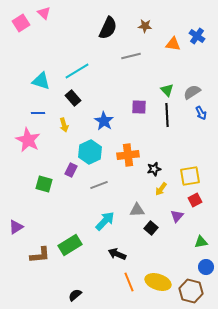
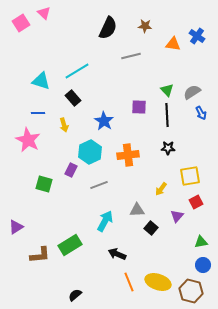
black star at (154, 169): moved 14 px right, 21 px up; rotated 16 degrees clockwise
red square at (195, 200): moved 1 px right, 2 px down
cyan arrow at (105, 221): rotated 15 degrees counterclockwise
blue circle at (206, 267): moved 3 px left, 2 px up
